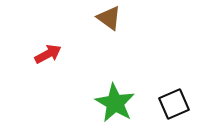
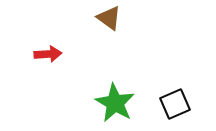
red arrow: rotated 24 degrees clockwise
black square: moved 1 px right
